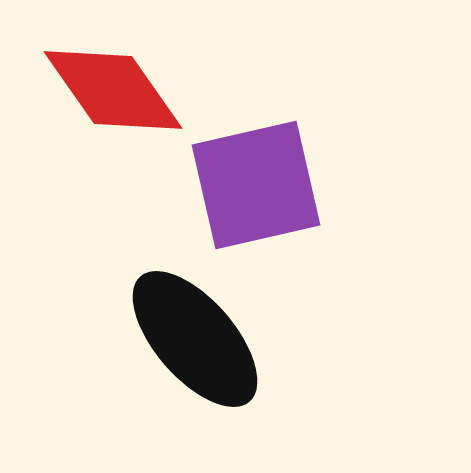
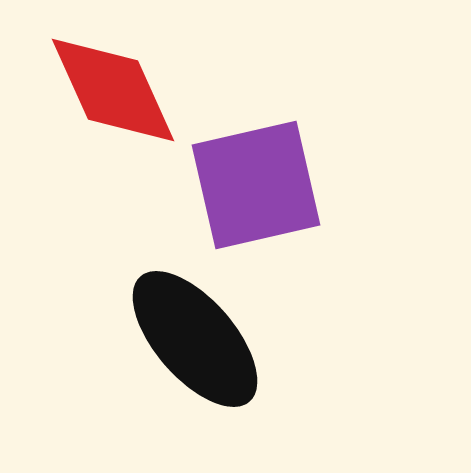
red diamond: rotated 11 degrees clockwise
